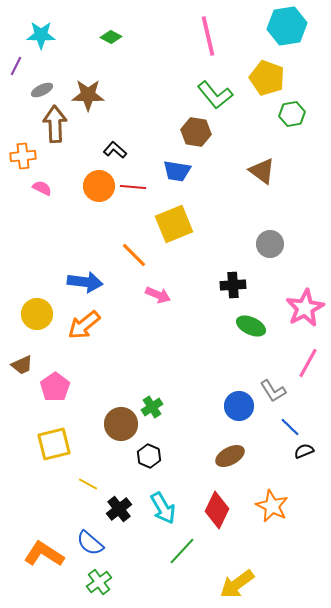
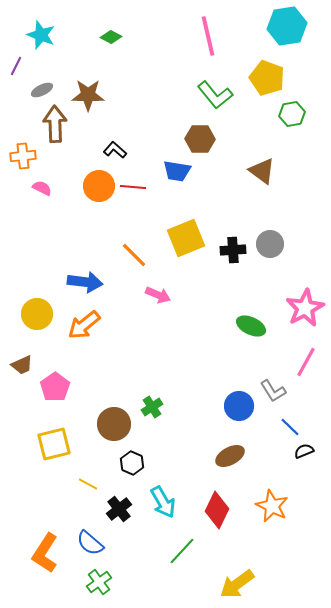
cyan star at (41, 35): rotated 20 degrees clockwise
brown hexagon at (196, 132): moved 4 px right, 7 px down; rotated 8 degrees counterclockwise
yellow square at (174, 224): moved 12 px right, 14 px down
black cross at (233, 285): moved 35 px up
pink line at (308, 363): moved 2 px left, 1 px up
brown circle at (121, 424): moved 7 px left
black hexagon at (149, 456): moved 17 px left, 7 px down
cyan arrow at (163, 508): moved 6 px up
orange L-shape at (44, 554): moved 1 px right, 1 px up; rotated 90 degrees counterclockwise
